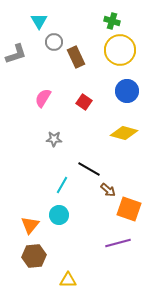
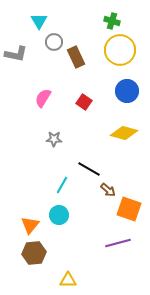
gray L-shape: rotated 30 degrees clockwise
brown hexagon: moved 3 px up
